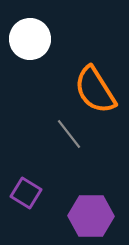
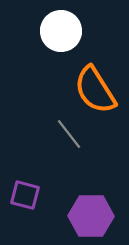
white circle: moved 31 px right, 8 px up
purple square: moved 1 px left, 2 px down; rotated 16 degrees counterclockwise
